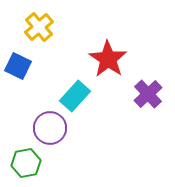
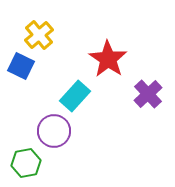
yellow cross: moved 8 px down
blue square: moved 3 px right
purple circle: moved 4 px right, 3 px down
